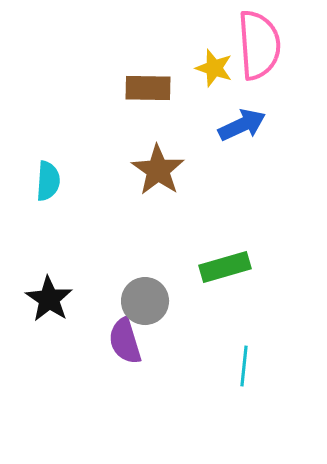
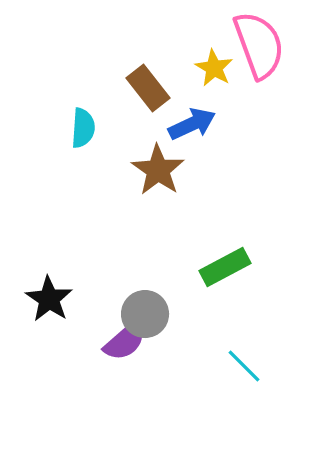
pink semicircle: rotated 16 degrees counterclockwise
yellow star: rotated 12 degrees clockwise
brown rectangle: rotated 51 degrees clockwise
blue arrow: moved 50 px left, 1 px up
cyan semicircle: moved 35 px right, 53 px up
green rectangle: rotated 12 degrees counterclockwise
gray circle: moved 13 px down
purple semicircle: rotated 114 degrees counterclockwise
cyan line: rotated 51 degrees counterclockwise
